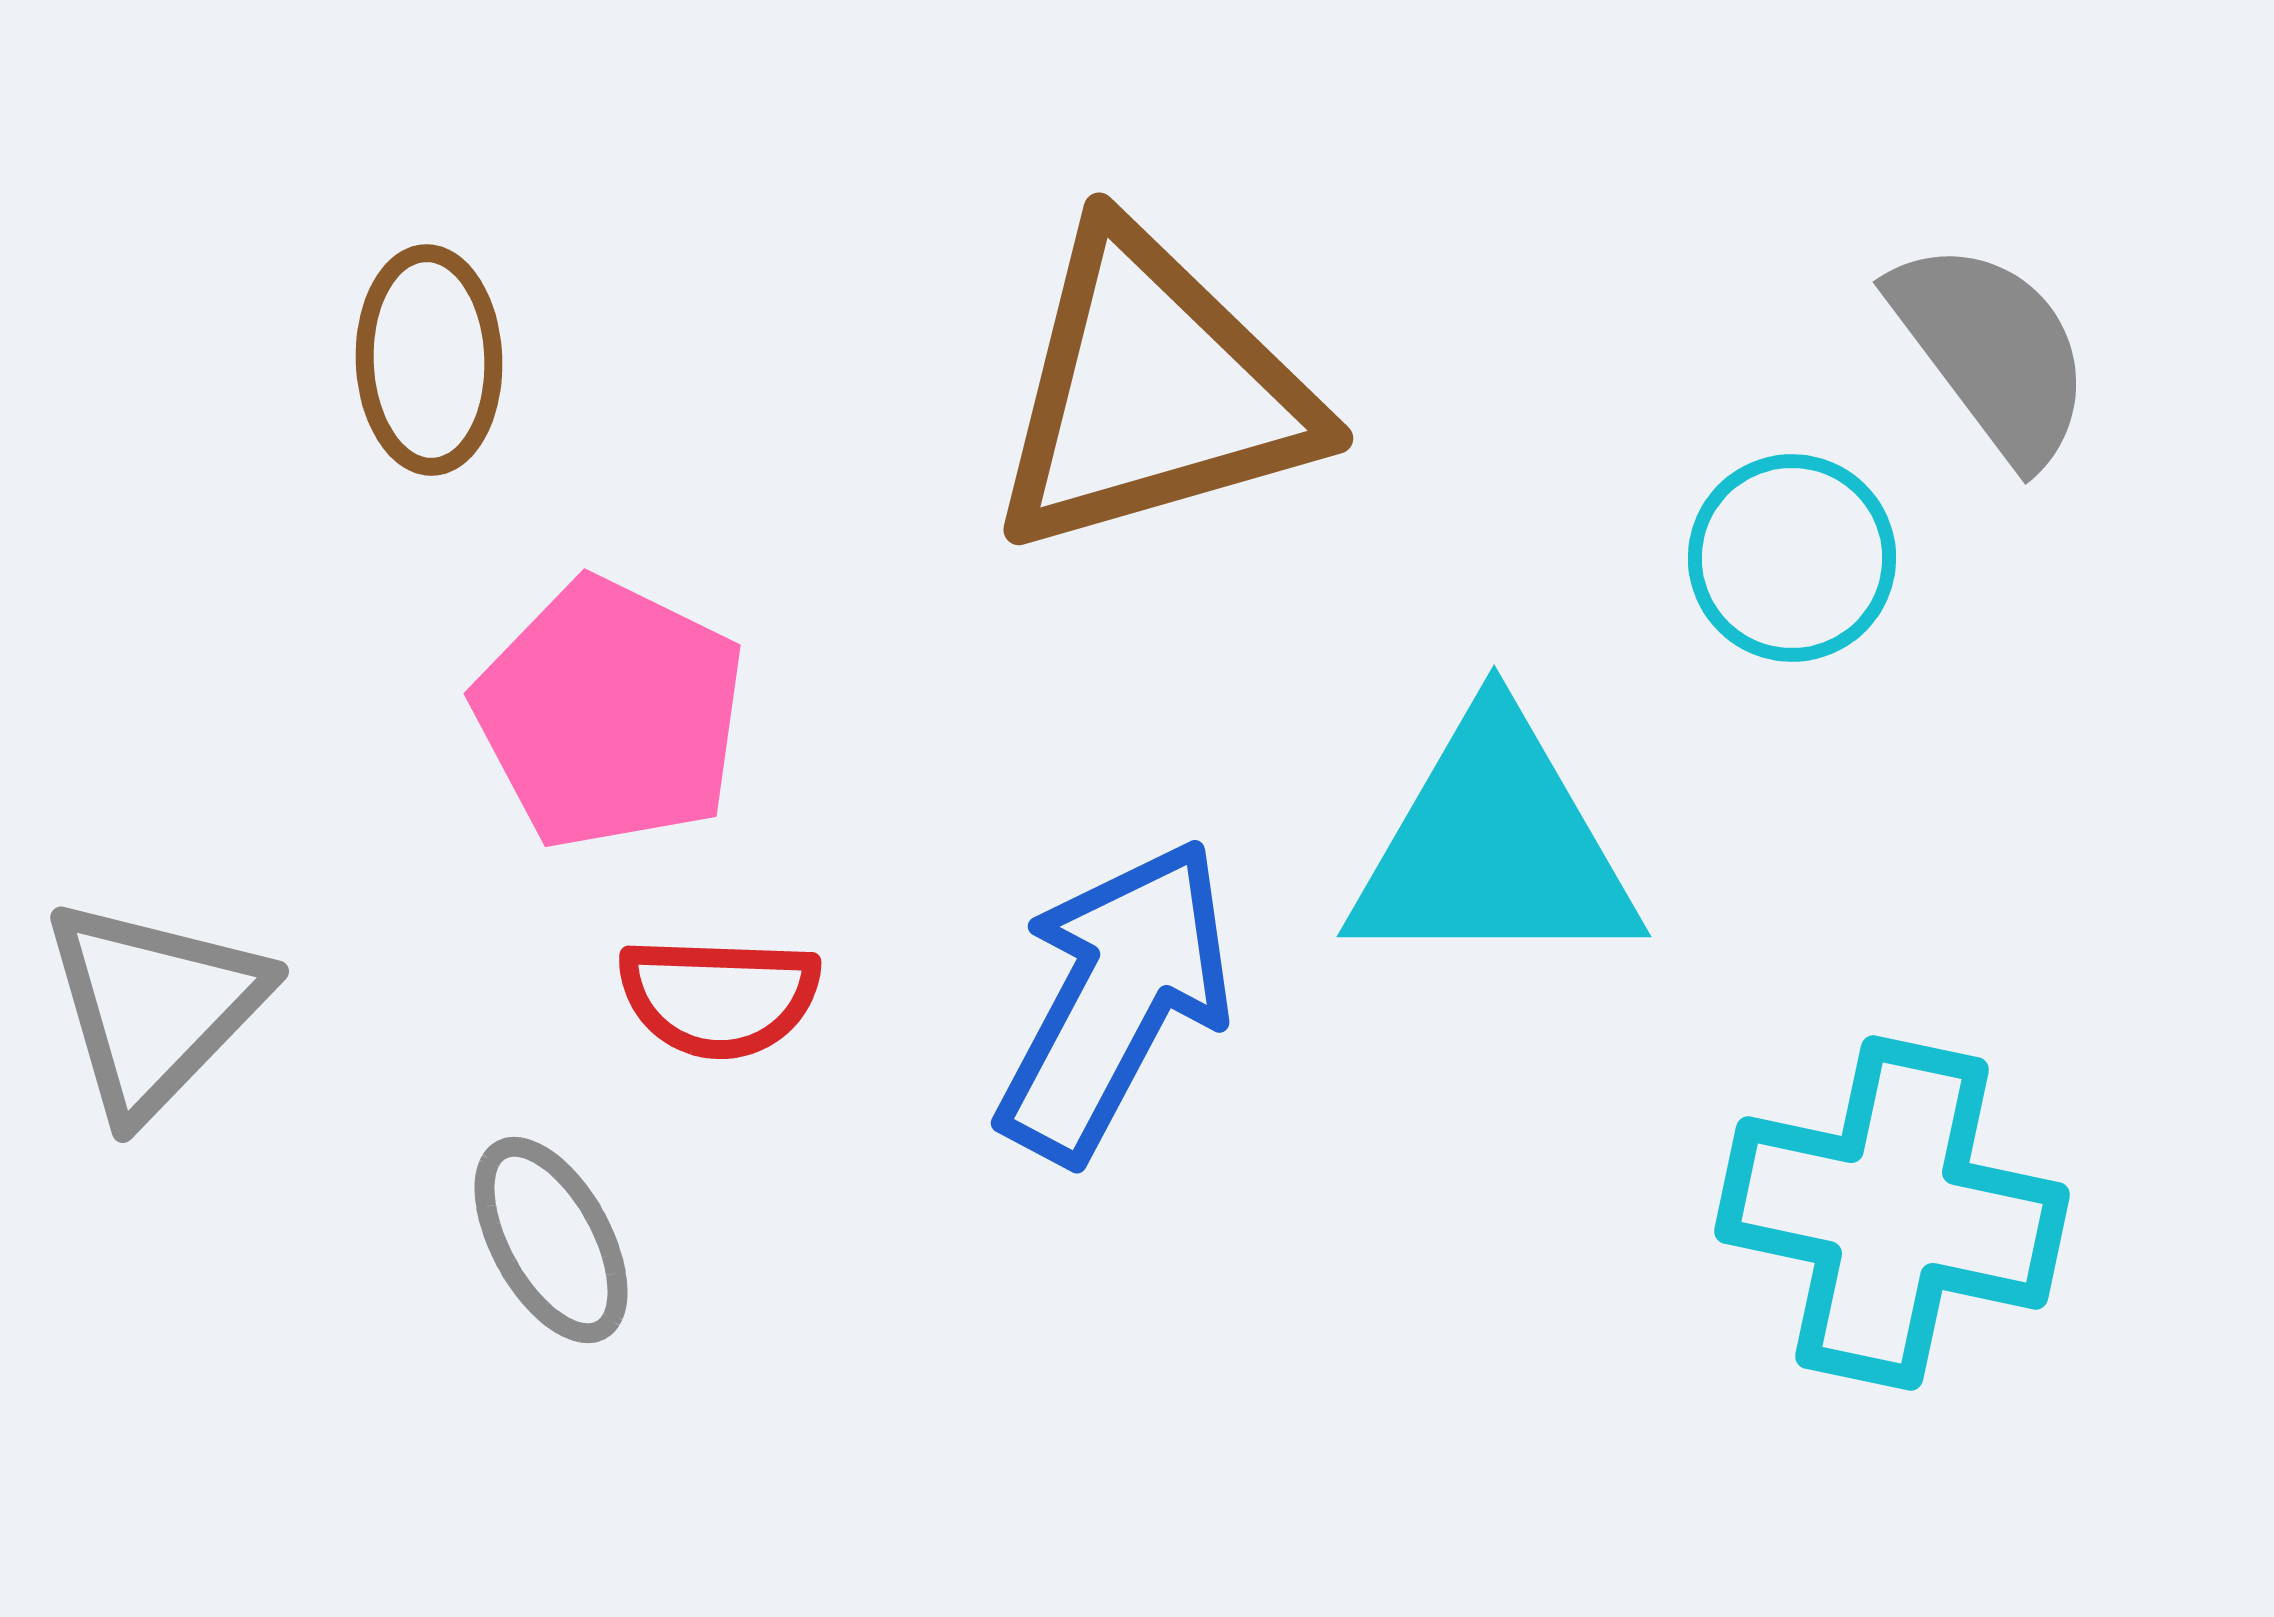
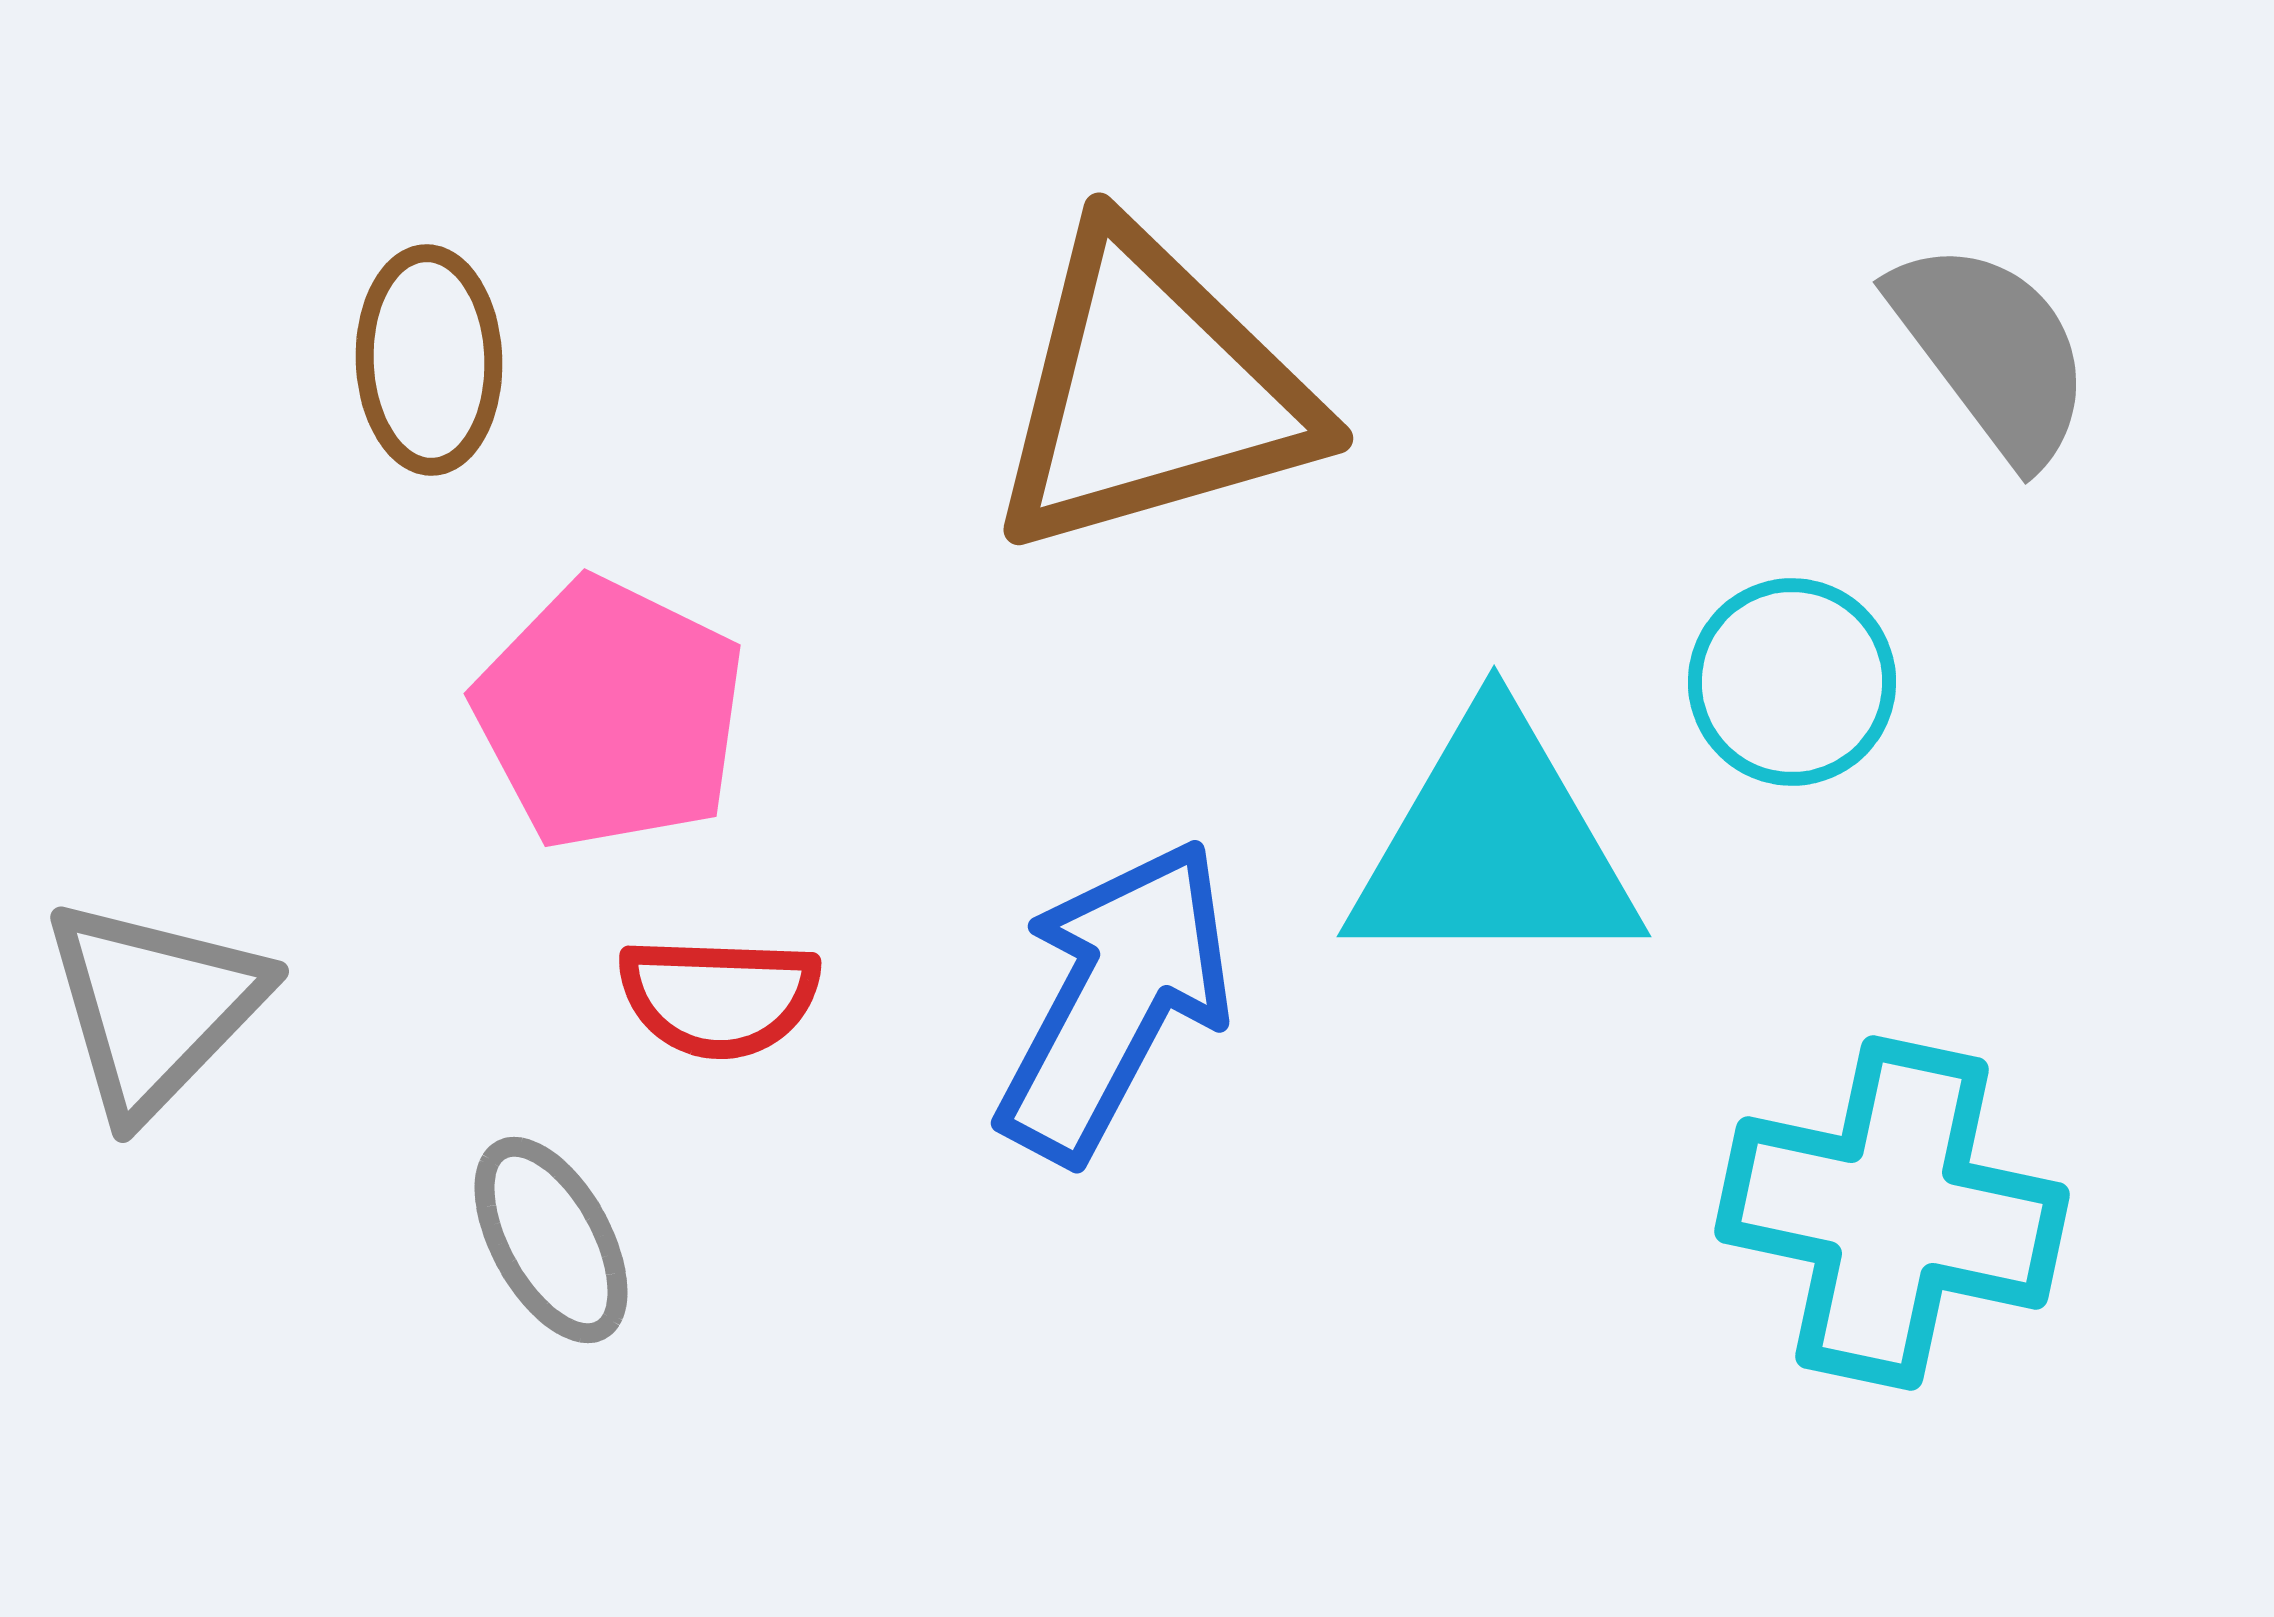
cyan circle: moved 124 px down
